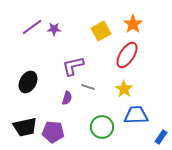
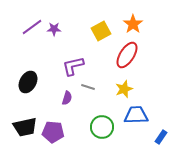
yellow star: rotated 18 degrees clockwise
